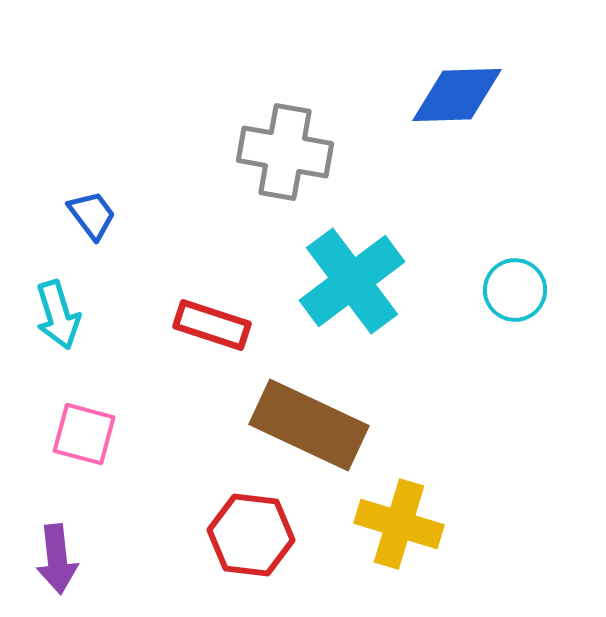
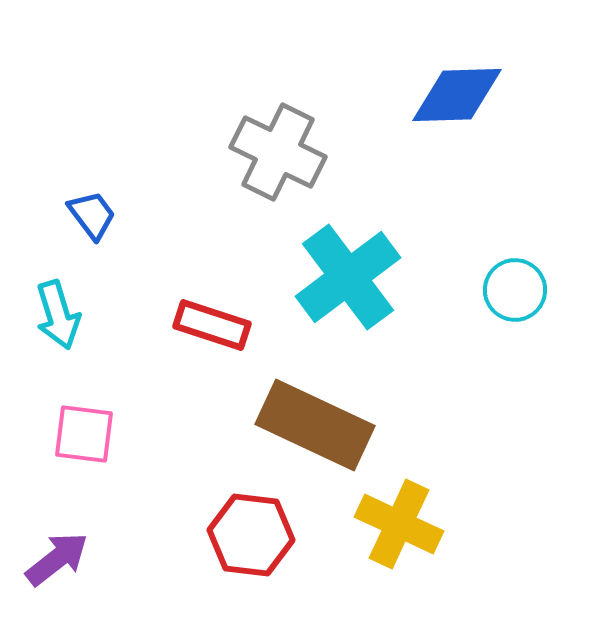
gray cross: moved 7 px left; rotated 16 degrees clockwise
cyan cross: moved 4 px left, 4 px up
brown rectangle: moved 6 px right
pink square: rotated 8 degrees counterclockwise
yellow cross: rotated 8 degrees clockwise
purple arrow: rotated 122 degrees counterclockwise
